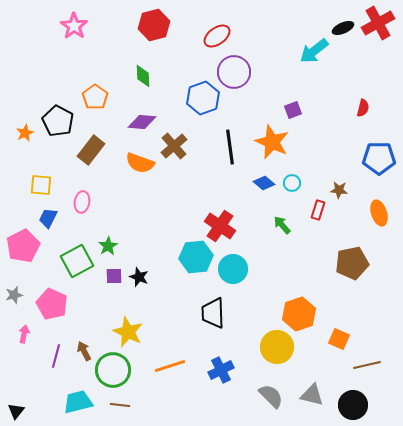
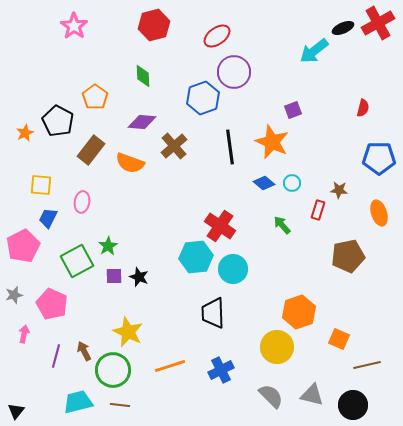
orange semicircle at (140, 163): moved 10 px left
brown pentagon at (352, 263): moved 4 px left, 7 px up
orange hexagon at (299, 314): moved 2 px up
